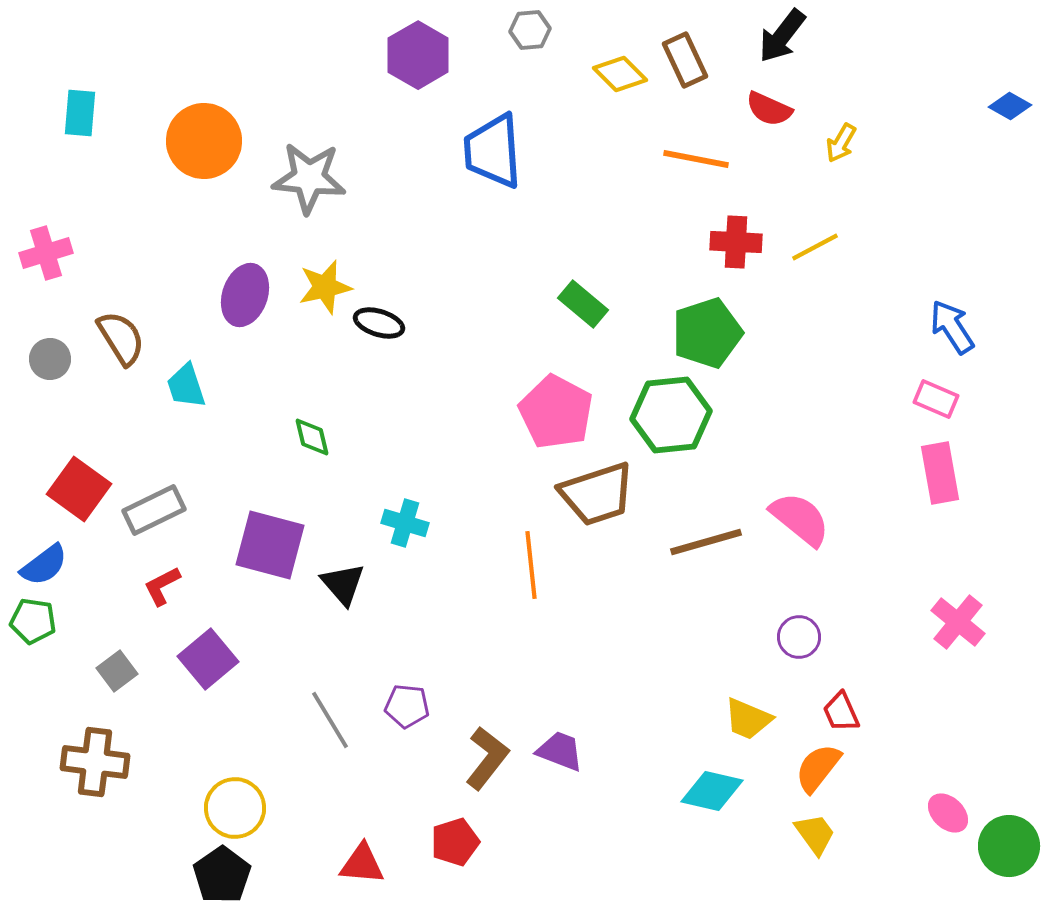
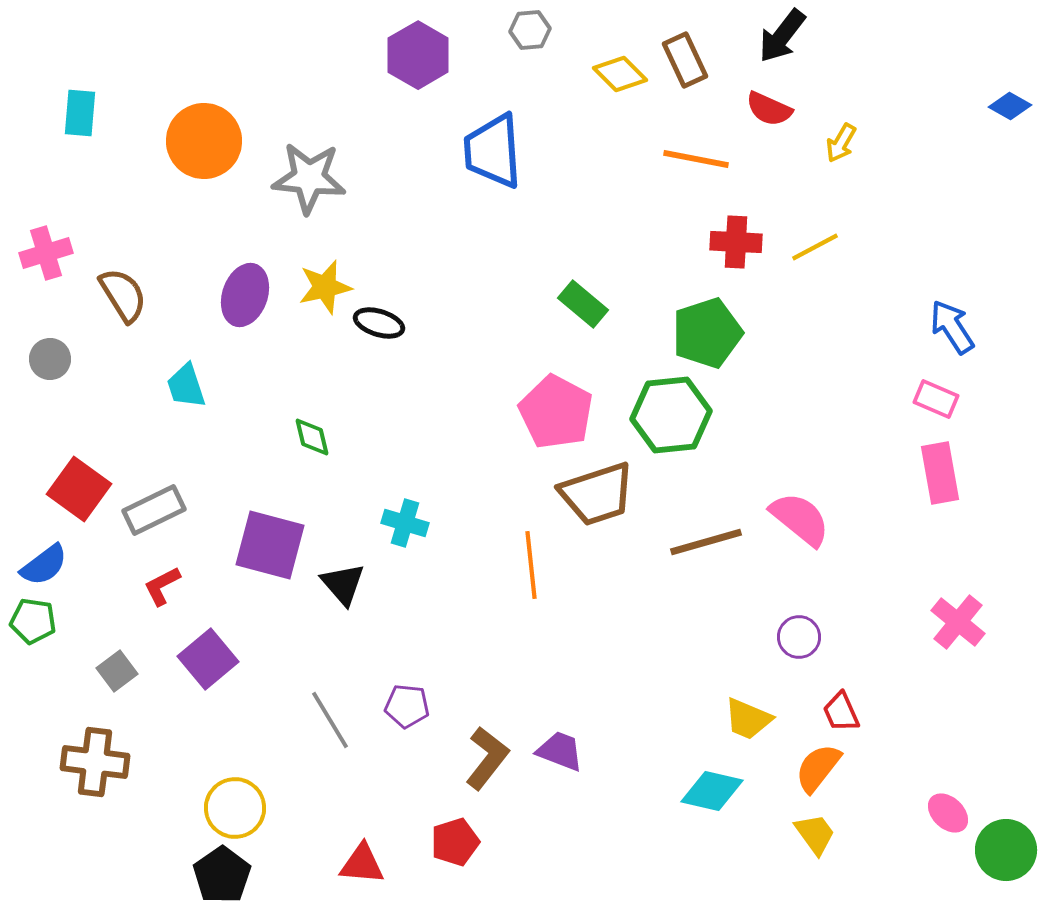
brown semicircle at (121, 338): moved 2 px right, 43 px up
green circle at (1009, 846): moved 3 px left, 4 px down
